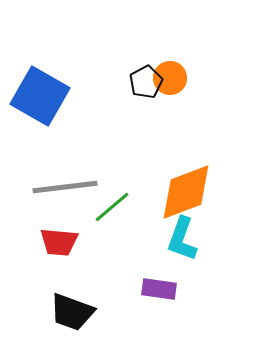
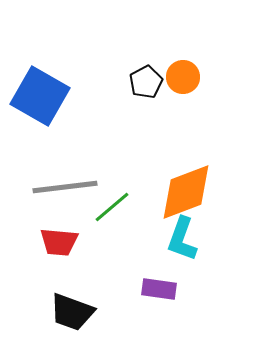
orange circle: moved 13 px right, 1 px up
